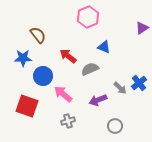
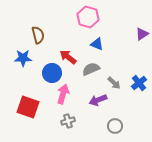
pink hexagon: rotated 20 degrees counterclockwise
purple triangle: moved 6 px down
brown semicircle: rotated 24 degrees clockwise
blue triangle: moved 7 px left, 3 px up
red arrow: moved 1 px down
gray semicircle: moved 1 px right
blue circle: moved 9 px right, 3 px up
gray arrow: moved 6 px left, 5 px up
pink arrow: rotated 66 degrees clockwise
red square: moved 1 px right, 1 px down
